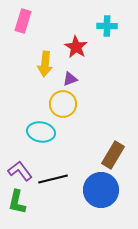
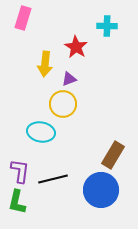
pink rectangle: moved 3 px up
purple triangle: moved 1 px left
purple L-shape: rotated 45 degrees clockwise
